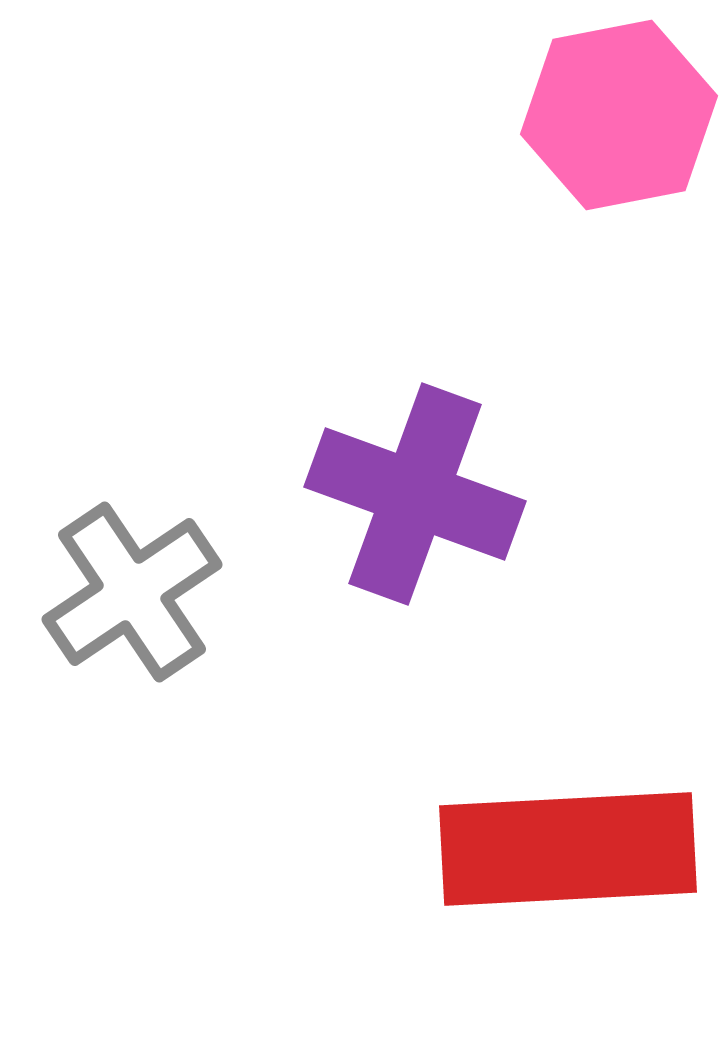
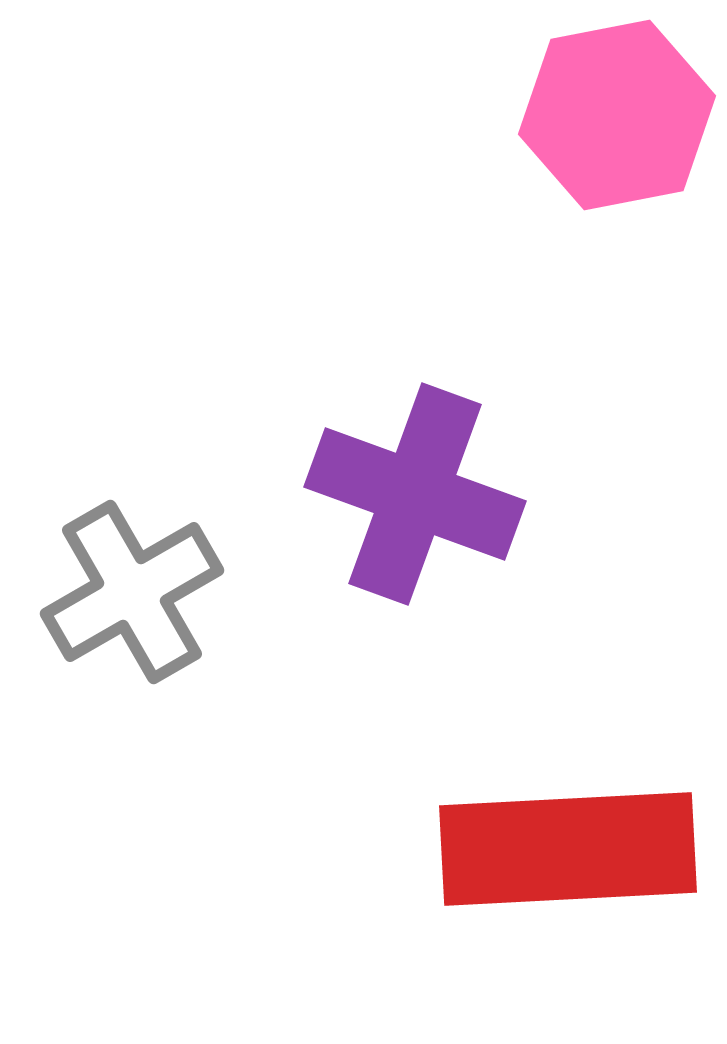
pink hexagon: moved 2 px left
gray cross: rotated 4 degrees clockwise
